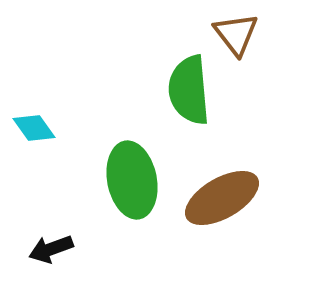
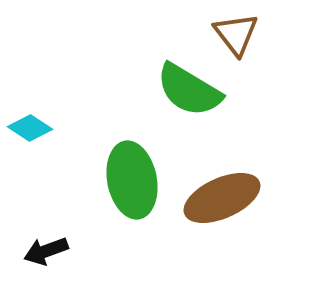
green semicircle: rotated 54 degrees counterclockwise
cyan diamond: moved 4 px left; rotated 21 degrees counterclockwise
brown ellipse: rotated 6 degrees clockwise
black arrow: moved 5 px left, 2 px down
